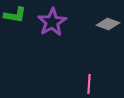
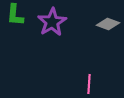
green L-shape: rotated 85 degrees clockwise
